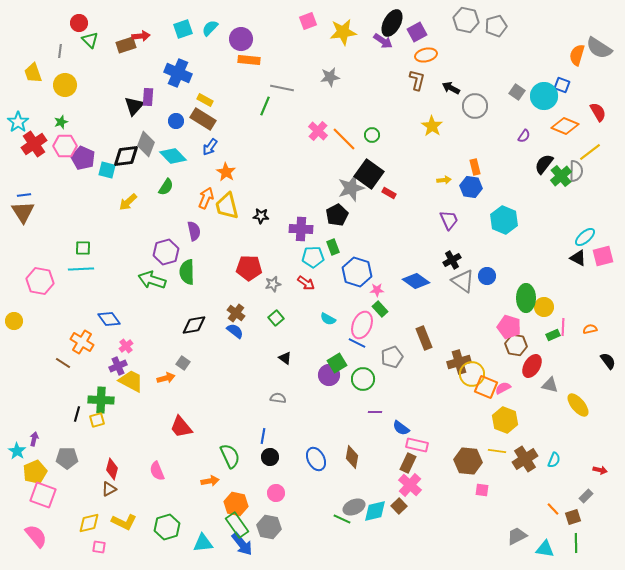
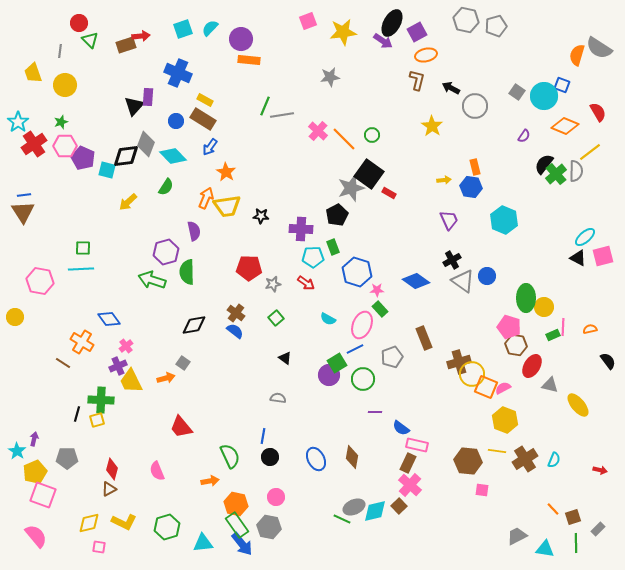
gray line at (282, 88): moved 27 px down; rotated 20 degrees counterclockwise
green cross at (561, 176): moved 5 px left, 2 px up
yellow trapezoid at (227, 206): rotated 84 degrees counterclockwise
yellow circle at (14, 321): moved 1 px right, 4 px up
blue line at (357, 343): moved 2 px left, 6 px down; rotated 54 degrees counterclockwise
yellow trapezoid at (131, 381): rotated 144 degrees counterclockwise
pink circle at (276, 493): moved 4 px down
gray rectangle at (586, 496): moved 12 px right, 33 px down
